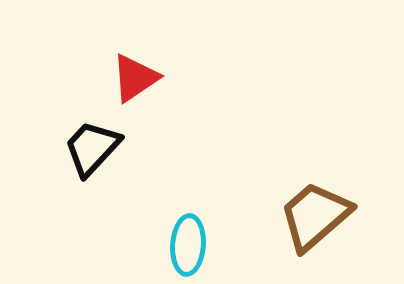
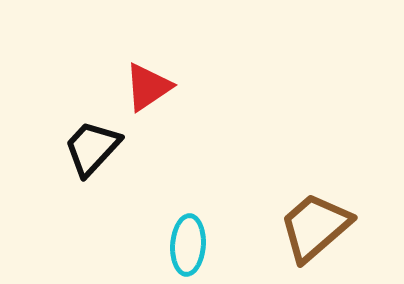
red triangle: moved 13 px right, 9 px down
brown trapezoid: moved 11 px down
